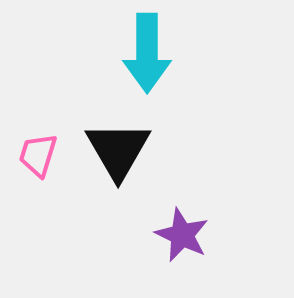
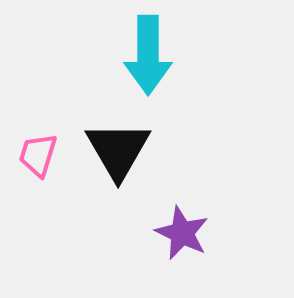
cyan arrow: moved 1 px right, 2 px down
purple star: moved 2 px up
